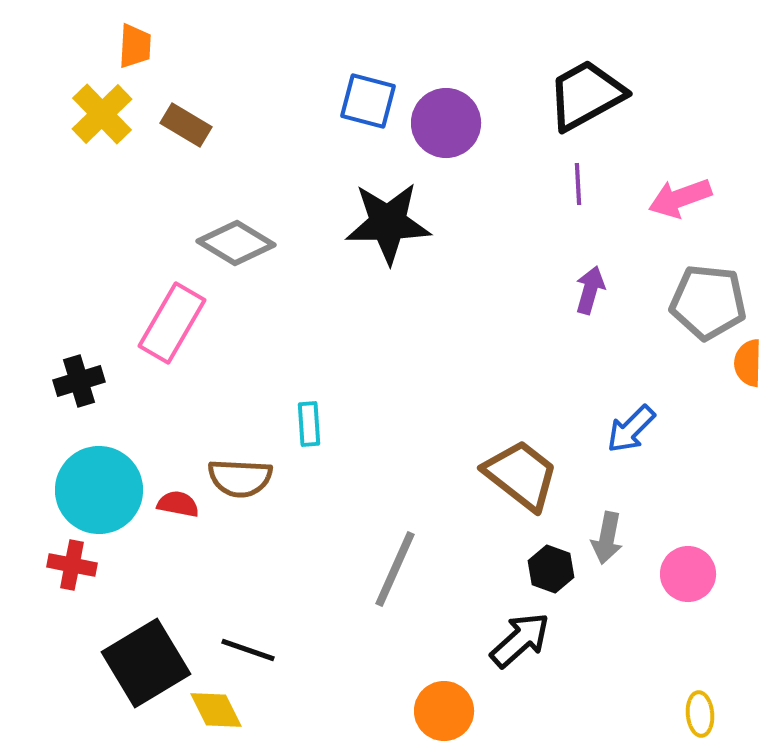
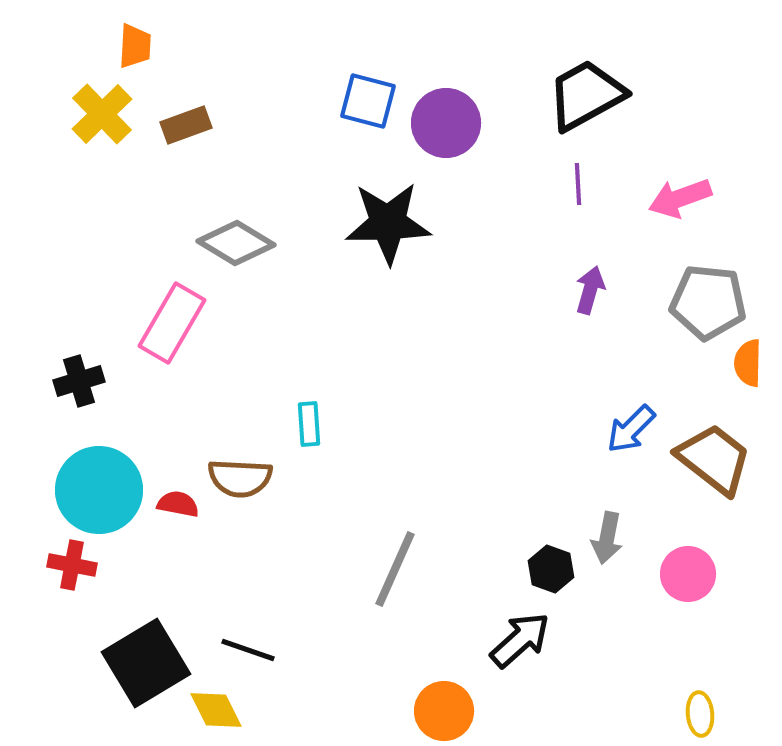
brown rectangle: rotated 51 degrees counterclockwise
brown trapezoid: moved 193 px right, 16 px up
